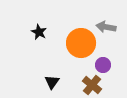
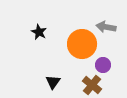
orange circle: moved 1 px right, 1 px down
black triangle: moved 1 px right
